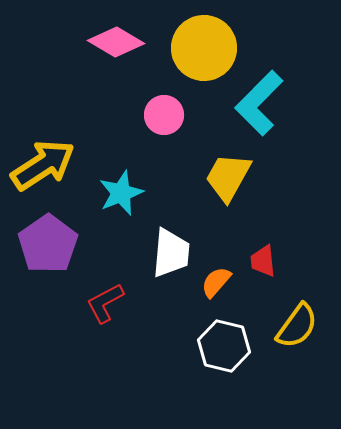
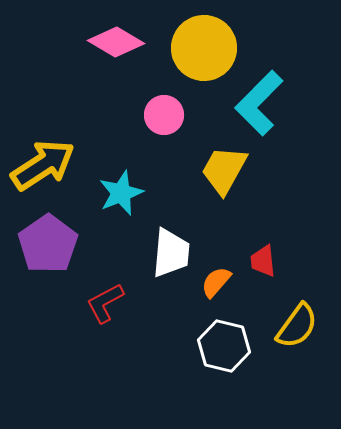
yellow trapezoid: moved 4 px left, 7 px up
